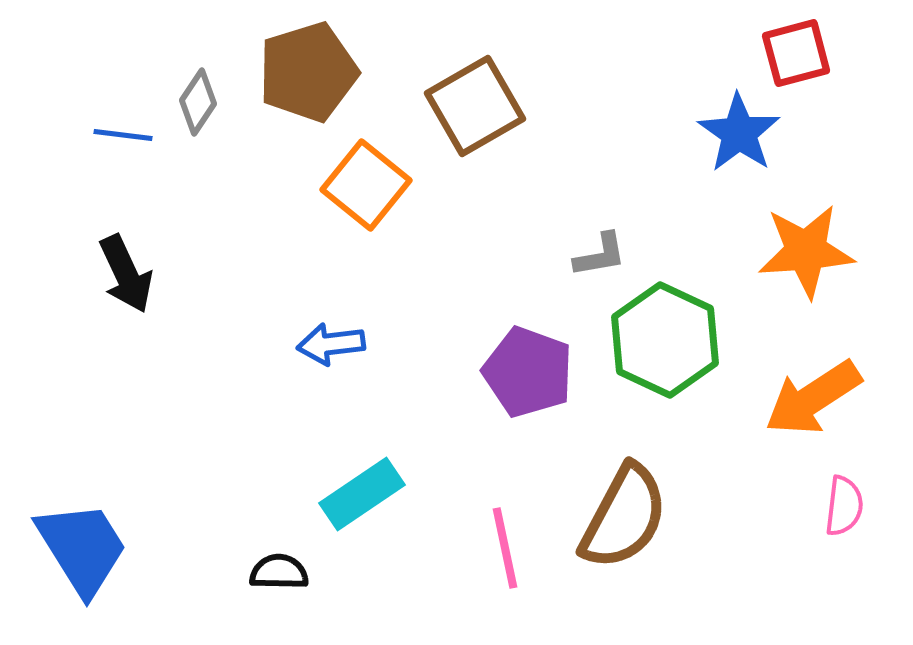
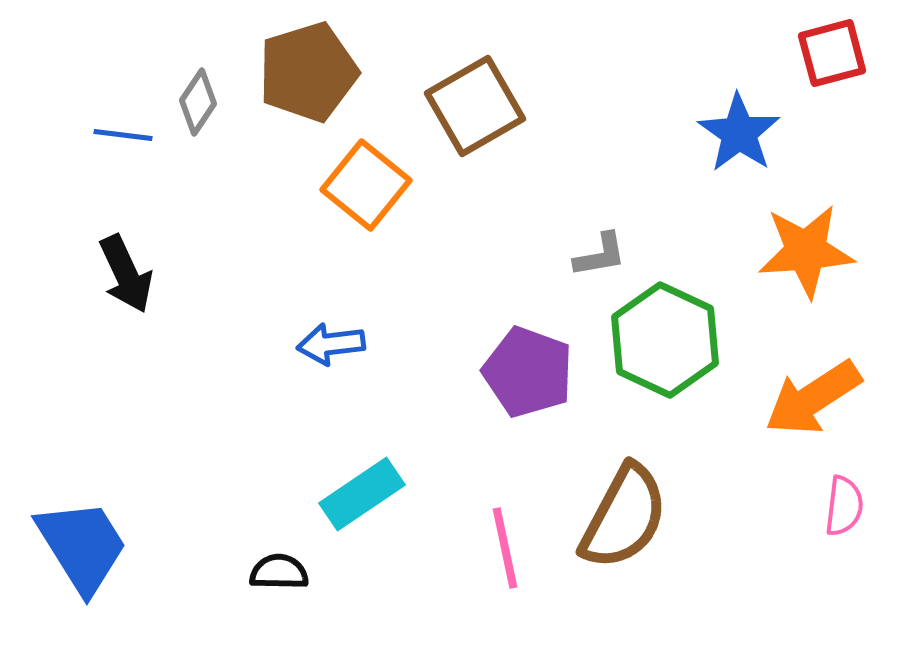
red square: moved 36 px right
blue trapezoid: moved 2 px up
